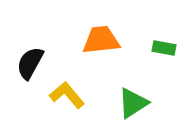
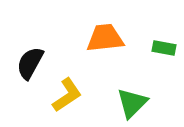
orange trapezoid: moved 4 px right, 2 px up
yellow L-shape: rotated 96 degrees clockwise
green triangle: moved 1 px left; rotated 12 degrees counterclockwise
